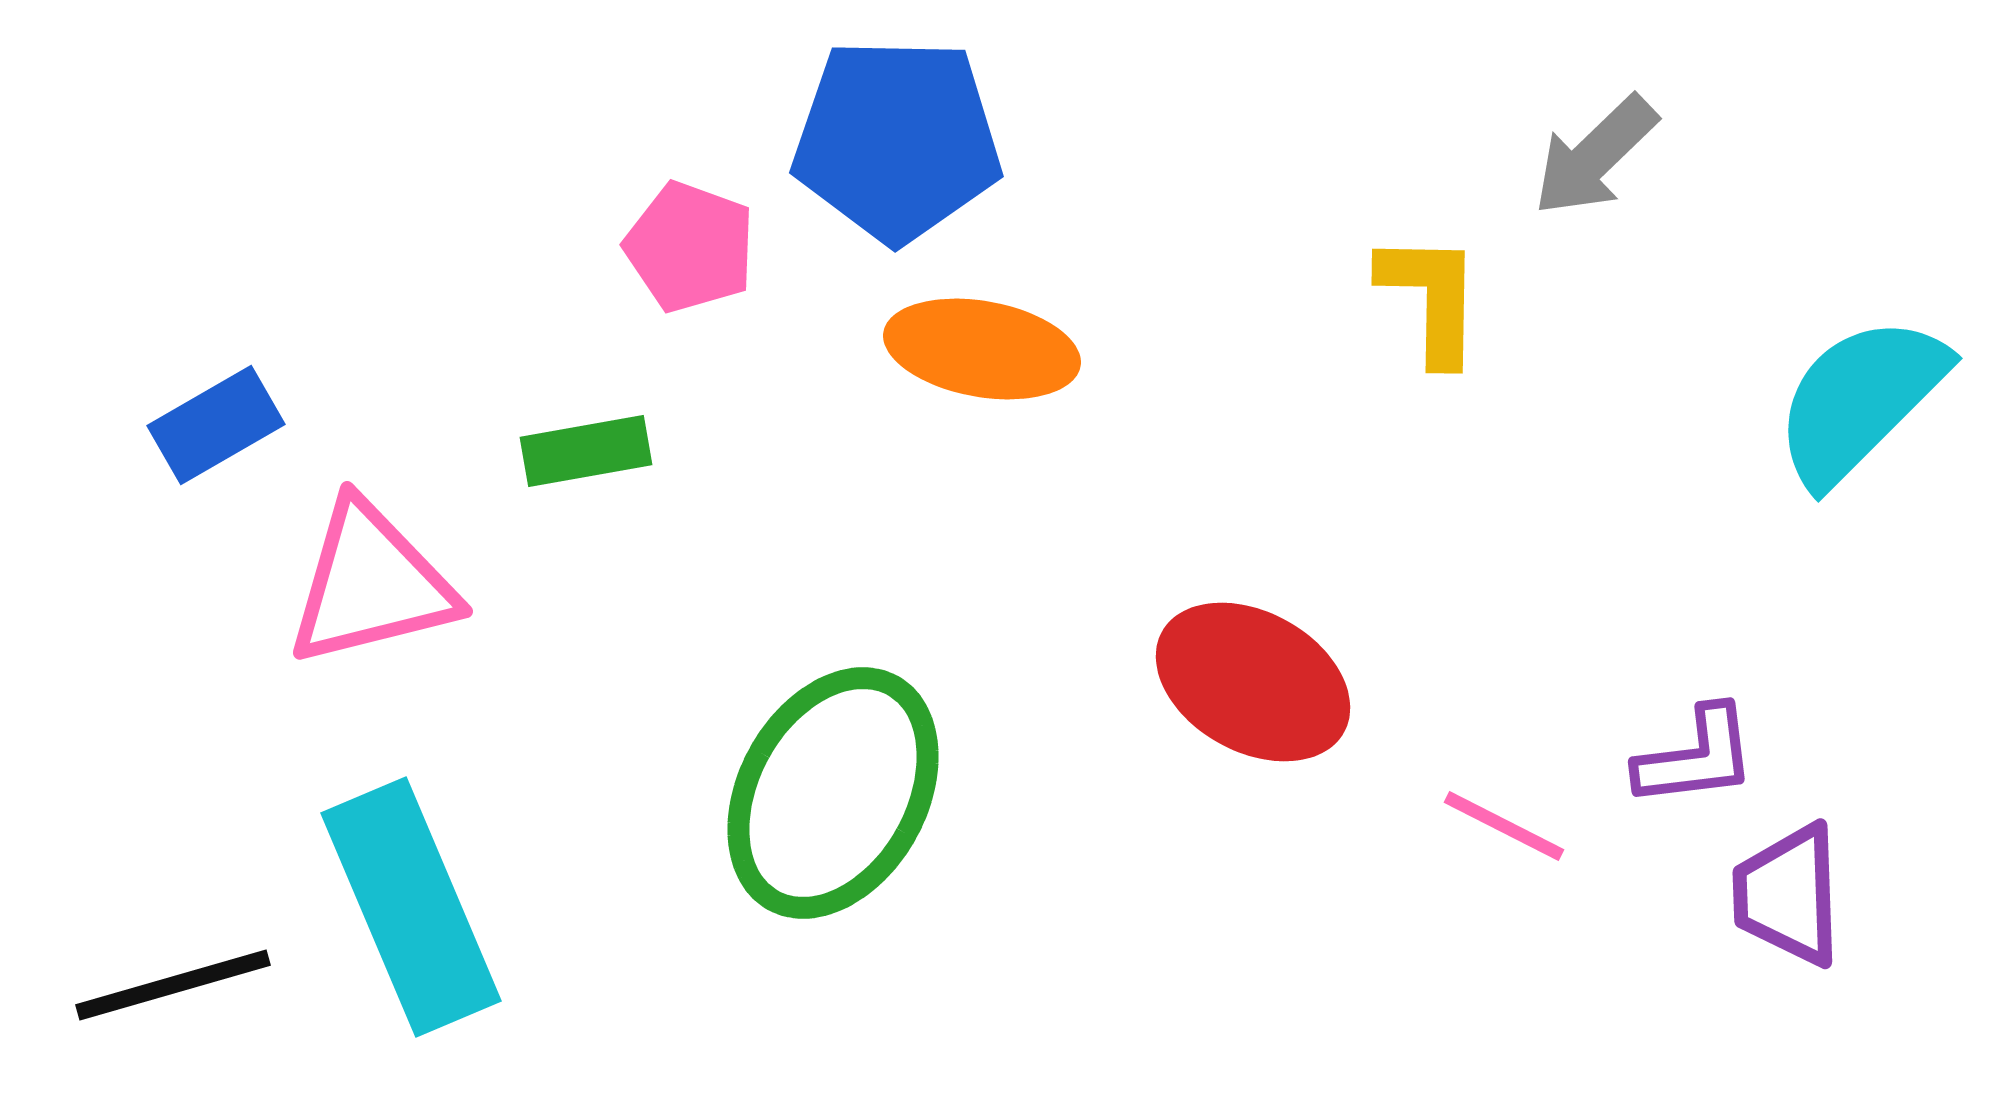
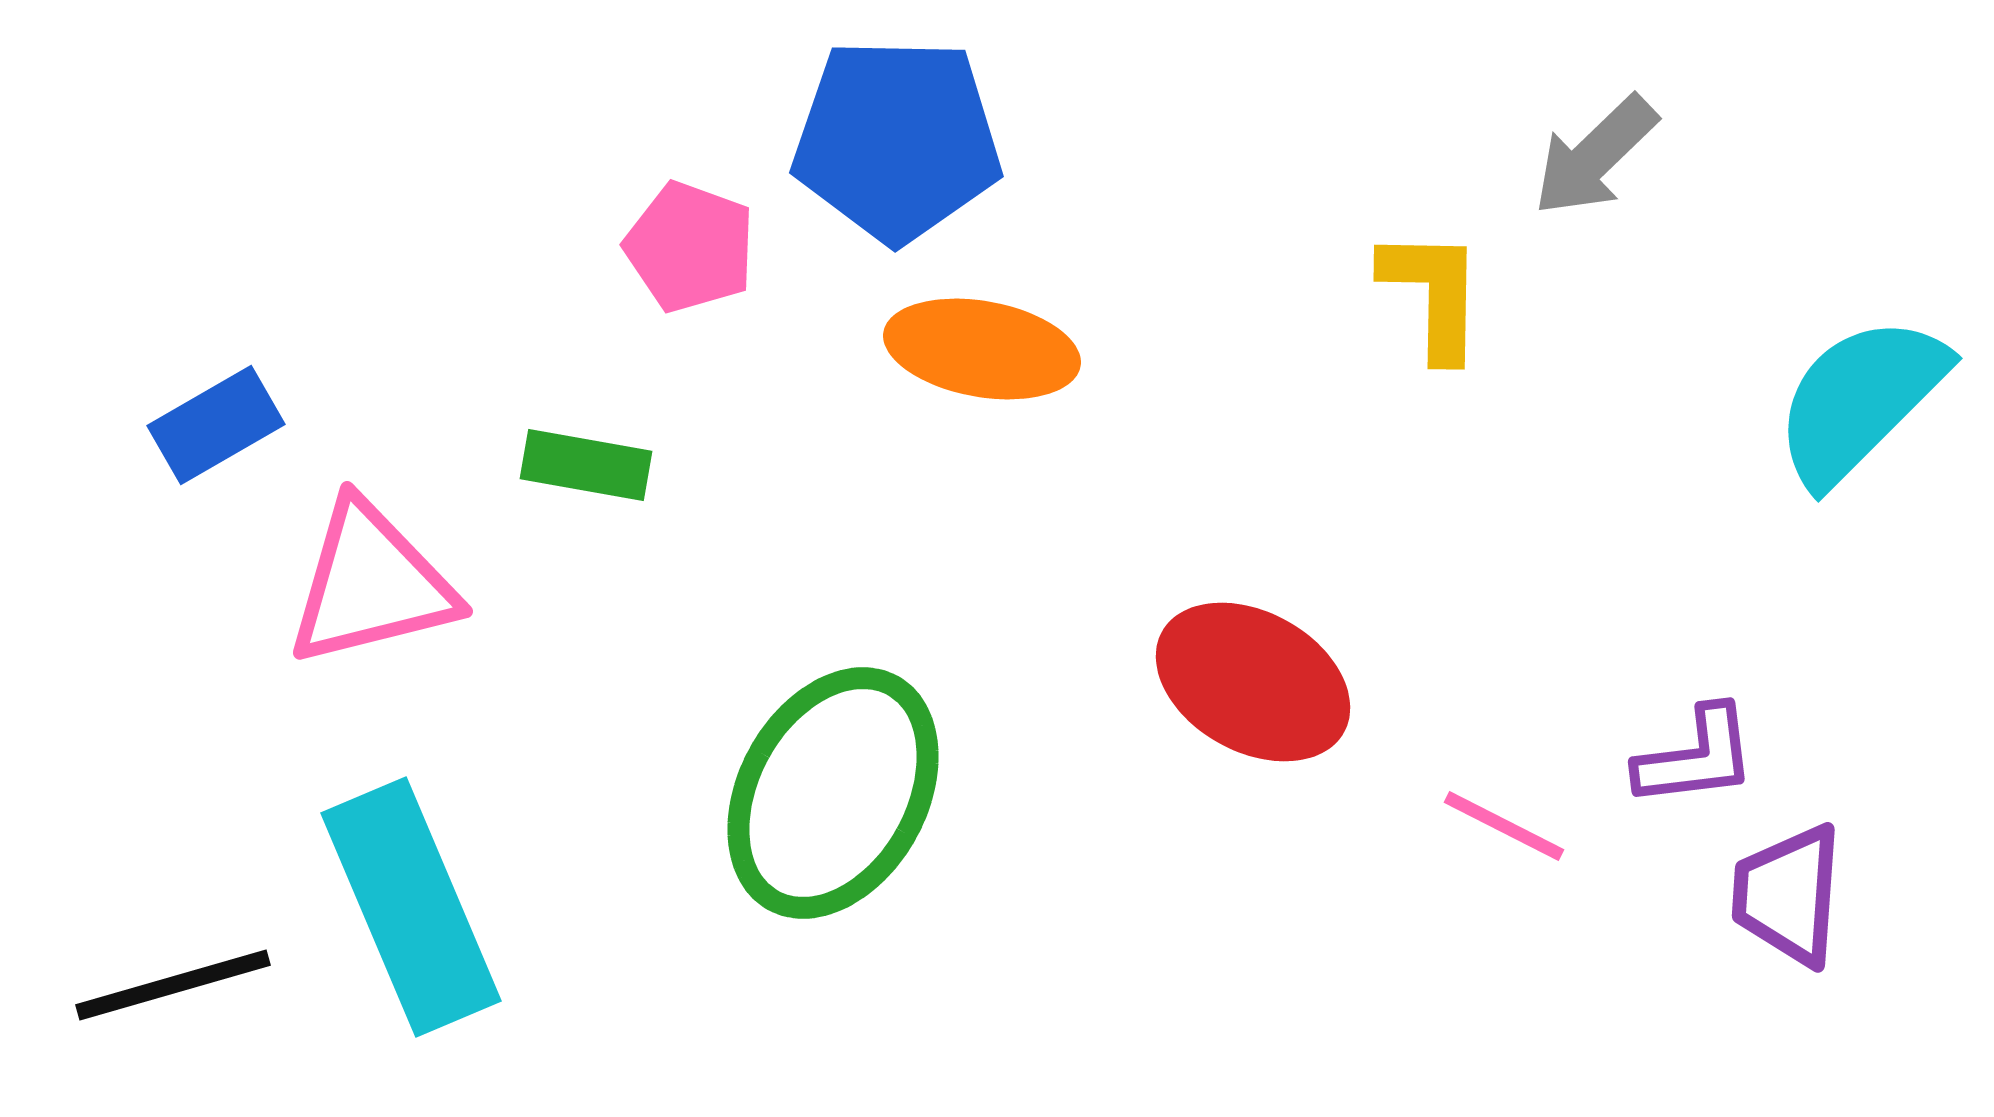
yellow L-shape: moved 2 px right, 4 px up
green rectangle: moved 14 px down; rotated 20 degrees clockwise
purple trapezoid: rotated 6 degrees clockwise
